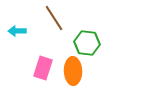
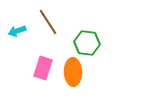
brown line: moved 6 px left, 4 px down
cyan arrow: rotated 18 degrees counterclockwise
orange ellipse: moved 1 px down
